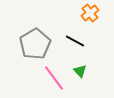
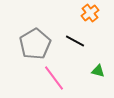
green triangle: moved 18 px right; rotated 32 degrees counterclockwise
